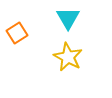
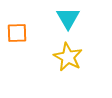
orange square: rotated 30 degrees clockwise
